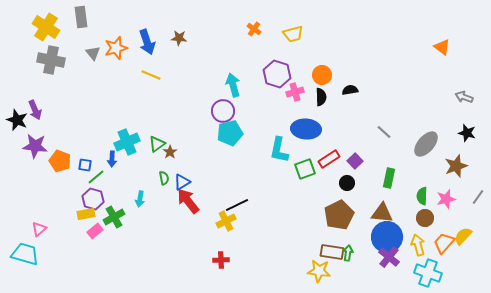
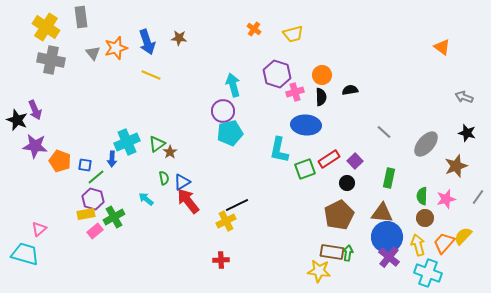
blue ellipse at (306, 129): moved 4 px up
cyan arrow at (140, 199): moved 6 px right; rotated 119 degrees clockwise
